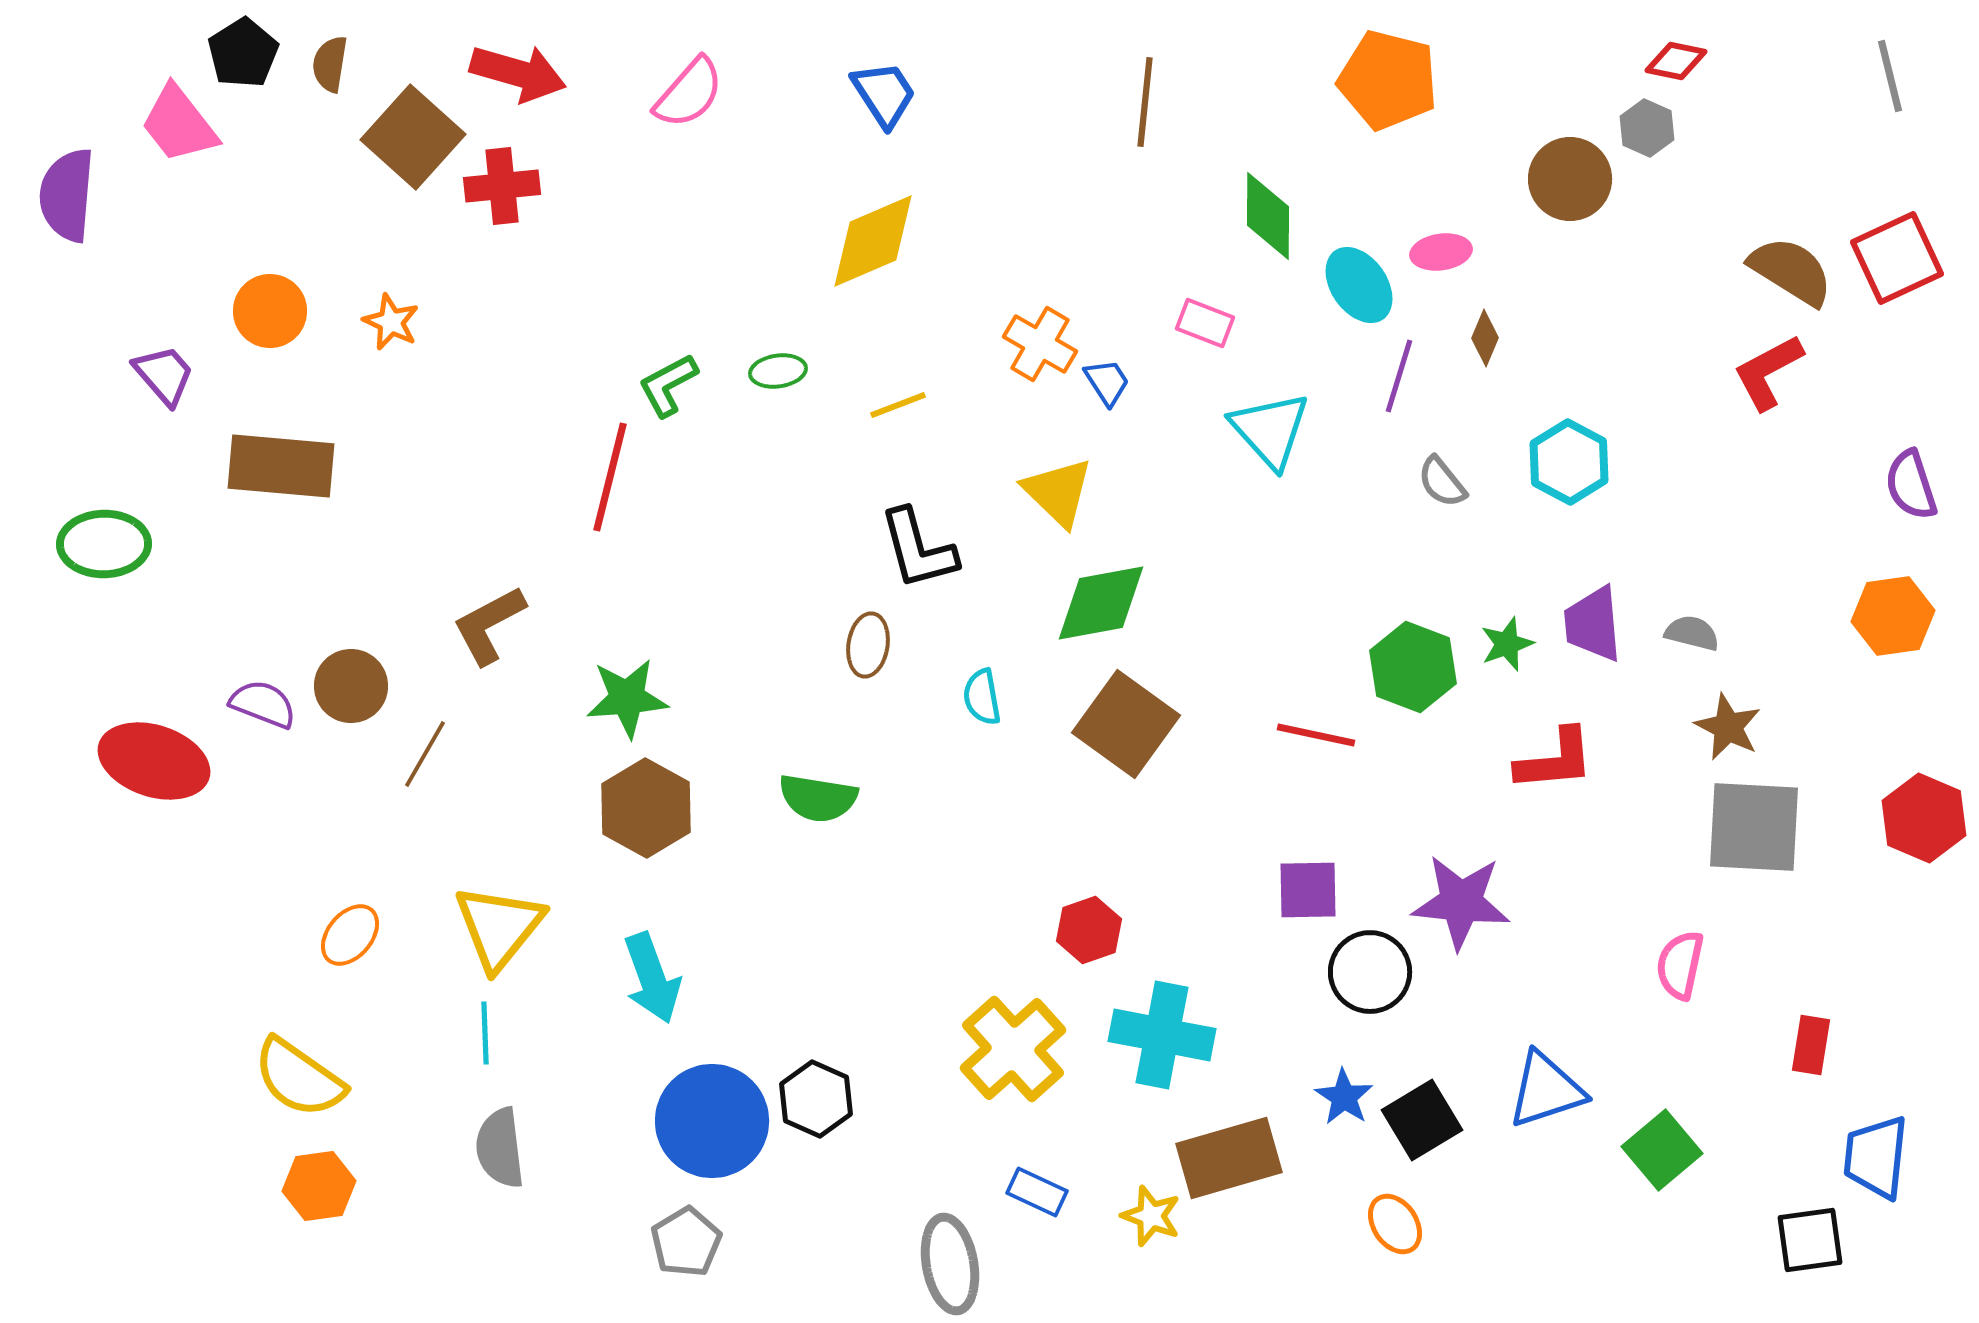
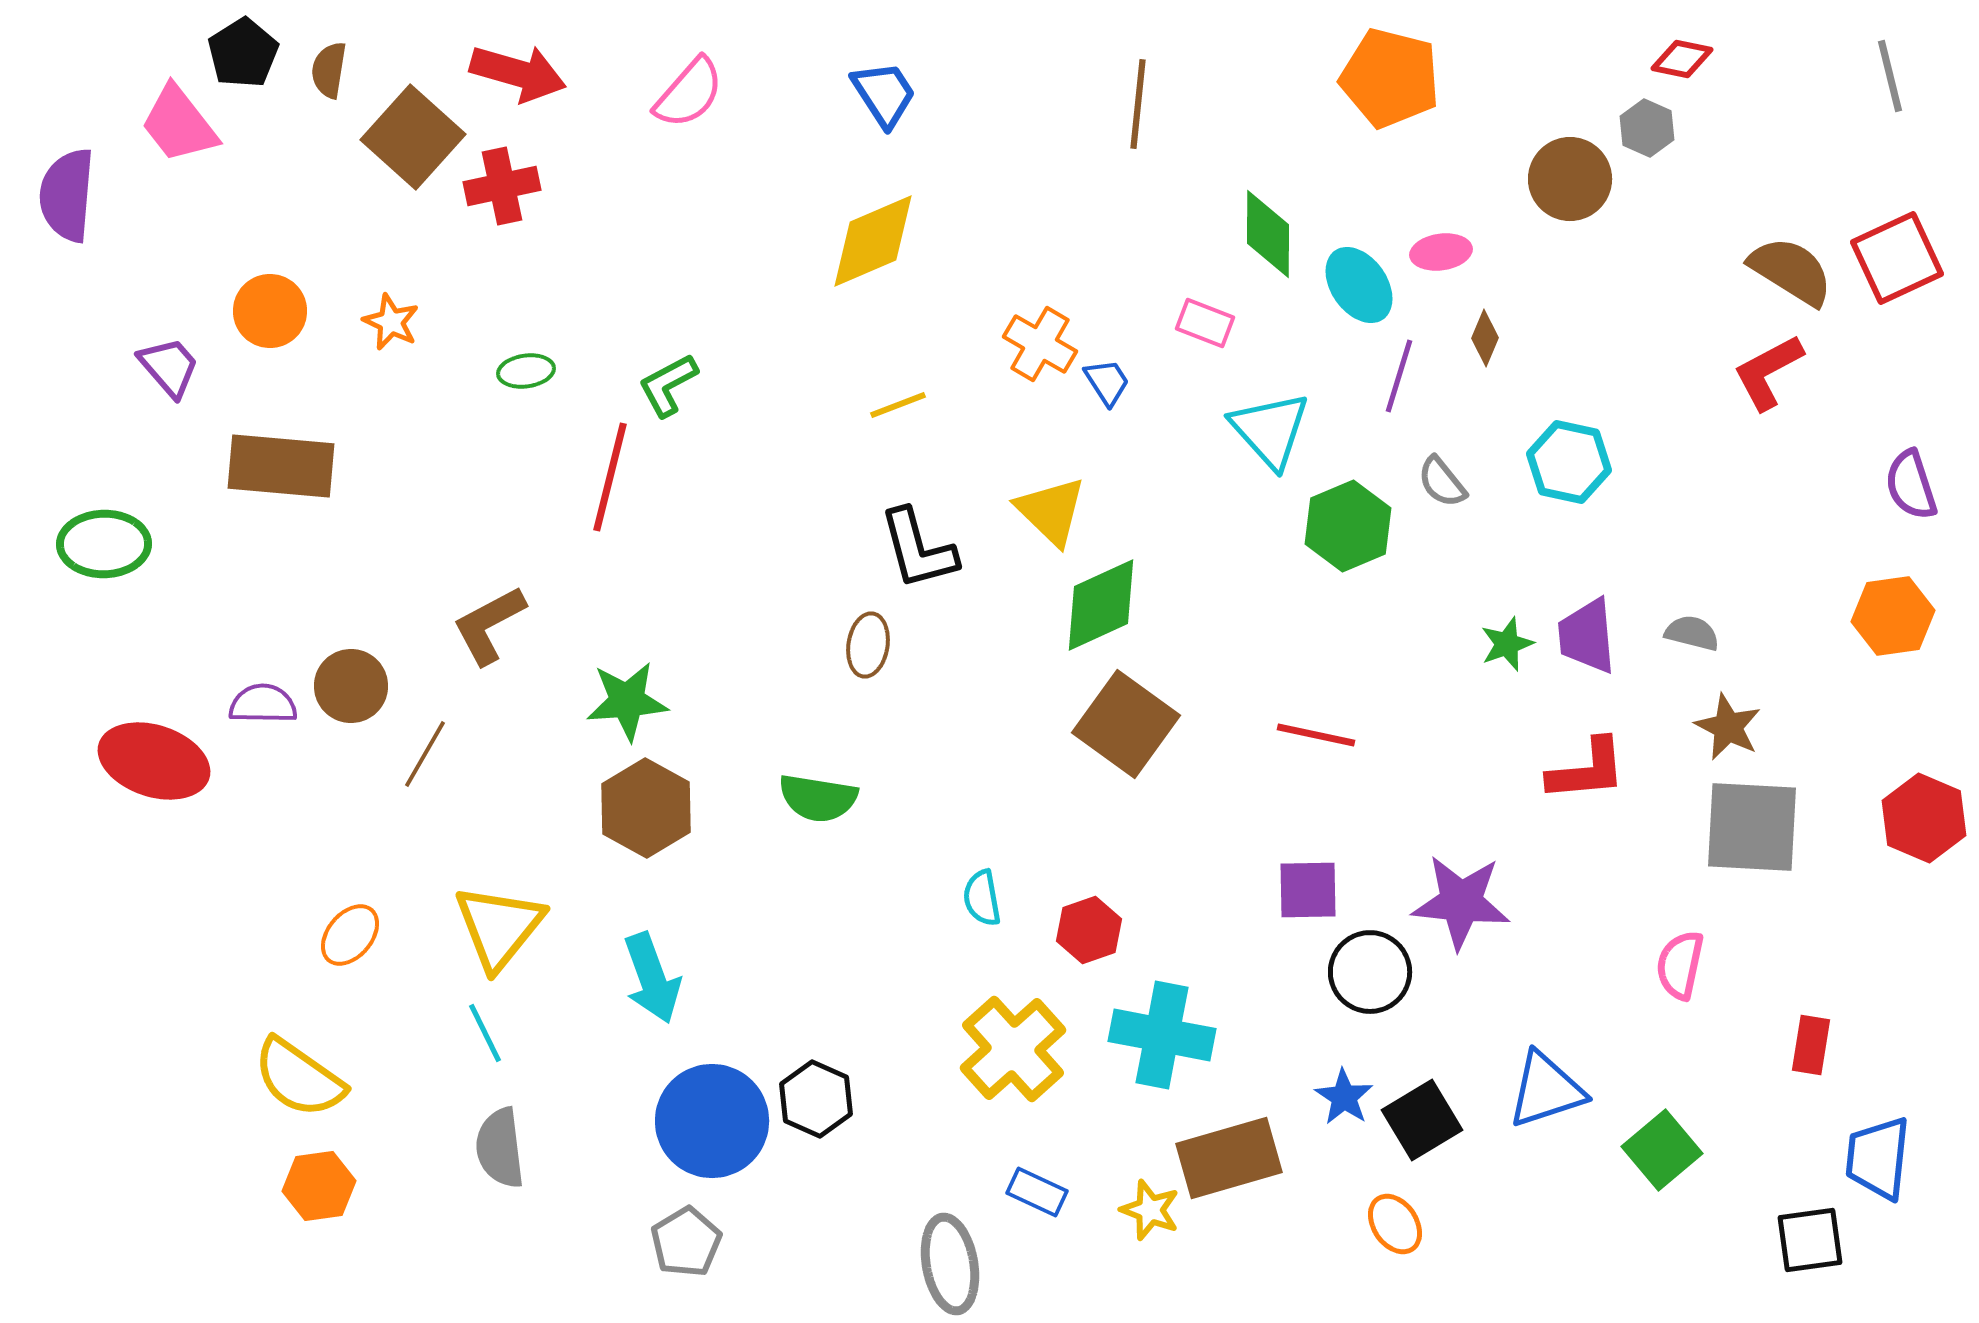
red diamond at (1676, 61): moved 6 px right, 2 px up
brown semicircle at (330, 64): moved 1 px left, 6 px down
orange pentagon at (1388, 80): moved 2 px right, 2 px up
brown line at (1145, 102): moved 7 px left, 2 px down
red cross at (502, 186): rotated 6 degrees counterclockwise
green diamond at (1268, 216): moved 18 px down
green ellipse at (778, 371): moved 252 px left
purple trapezoid at (164, 375): moved 5 px right, 8 px up
cyan hexagon at (1569, 462): rotated 16 degrees counterclockwise
yellow triangle at (1058, 492): moved 7 px left, 19 px down
green diamond at (1101, 603): moved 2 px down; rotated 14 degrees counterclockwise
purple trapezoid at (1593, 624): moved 6 px left, 12 px down
green hexagon at (1413, 667): moved 65 px left, 141 px up; rotated 16 degrees clockwise
cyan semicircle at (982, 697): moved 201 px down
green star at (627, 698): moved 3 px down
purple semicircle at (263, 704): rotated 20 degrees counterclockwise
red L-shape at (1555, 760): moved 32 px right, 10 px down
gray square at (1754, 827): moved 2 px left
cyan line at (485, 1033): rotated 24 degrees counterclockwise
blue trapezoid at (1876, 1157): moved 2 px right, 1 px down
yellow star at (1151, 1216): moved 1 px left, 6 px up
